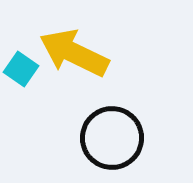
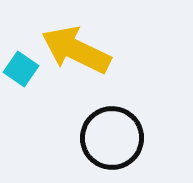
yellow arrow: moved 2 px right, 3 px up
